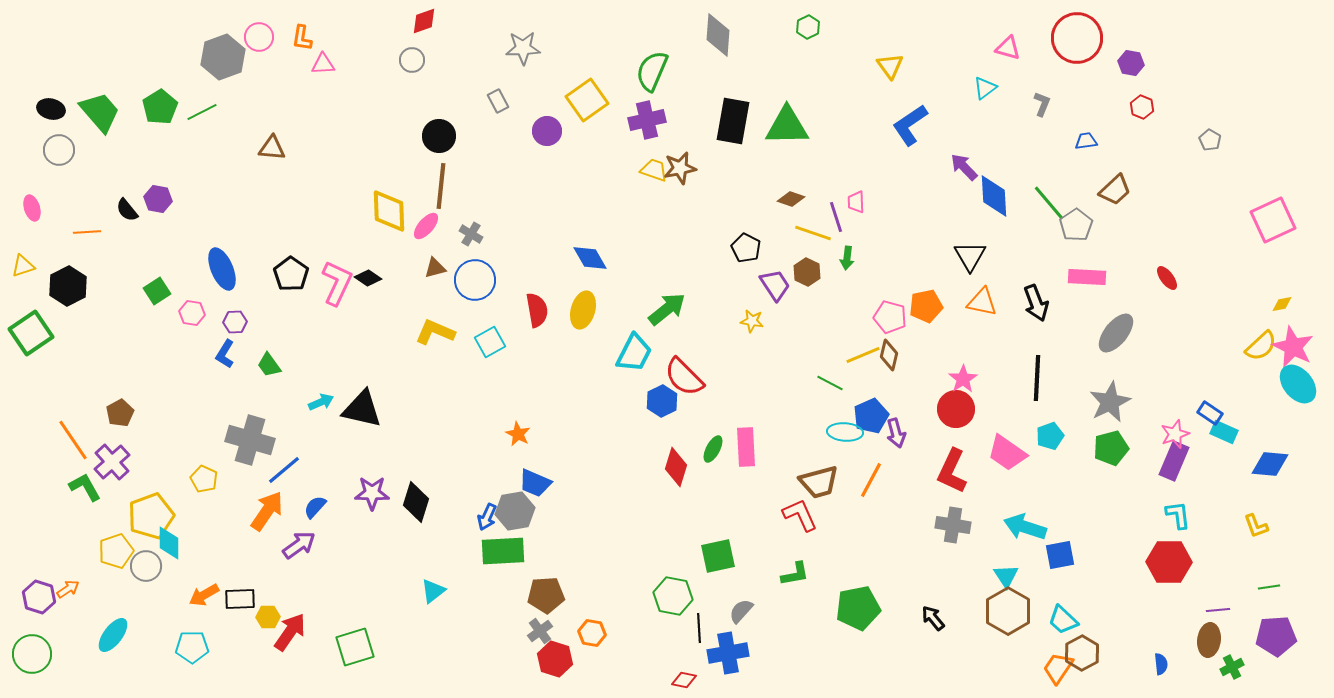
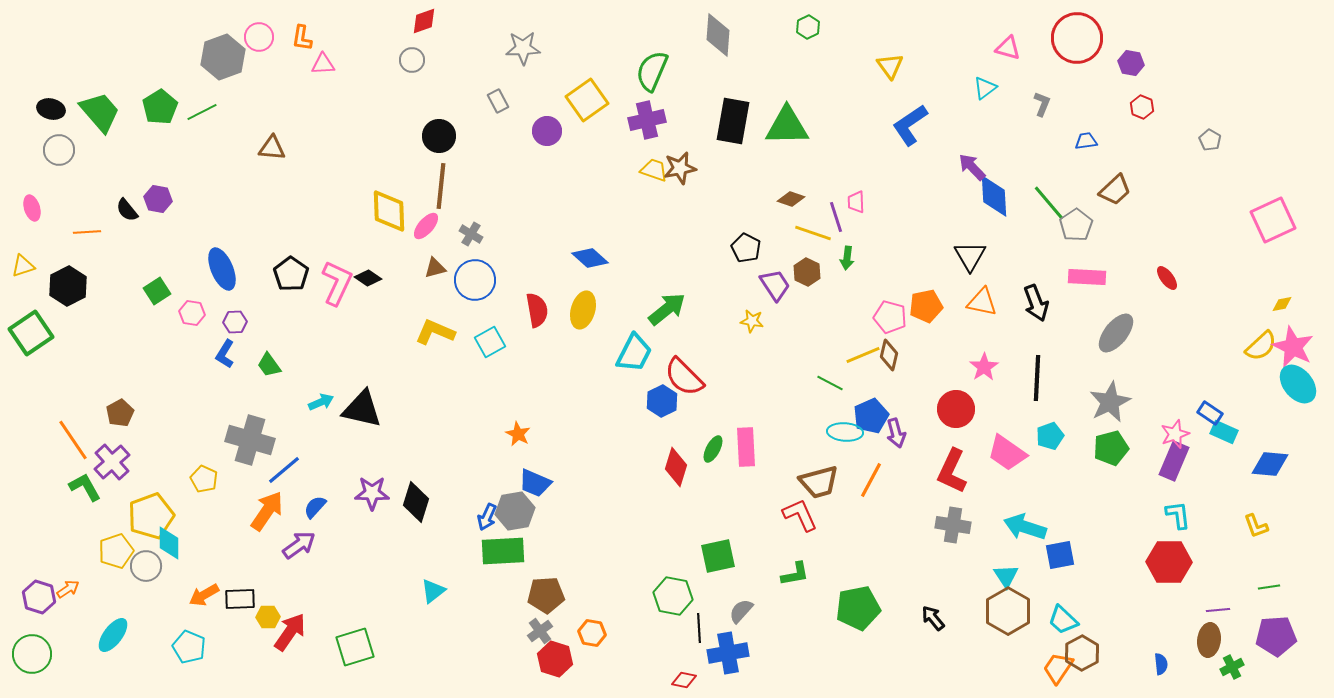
purple arrow at (964, 167): moved 8 px right
blue diamond at (590, 258): rotated 18 degrees counterclockwise
pink star at (963, 379): moved 21 px right, 12 px up
cyan pentagon at (192, 647): moved 3 px left; rotated 24 degrees clockwise
